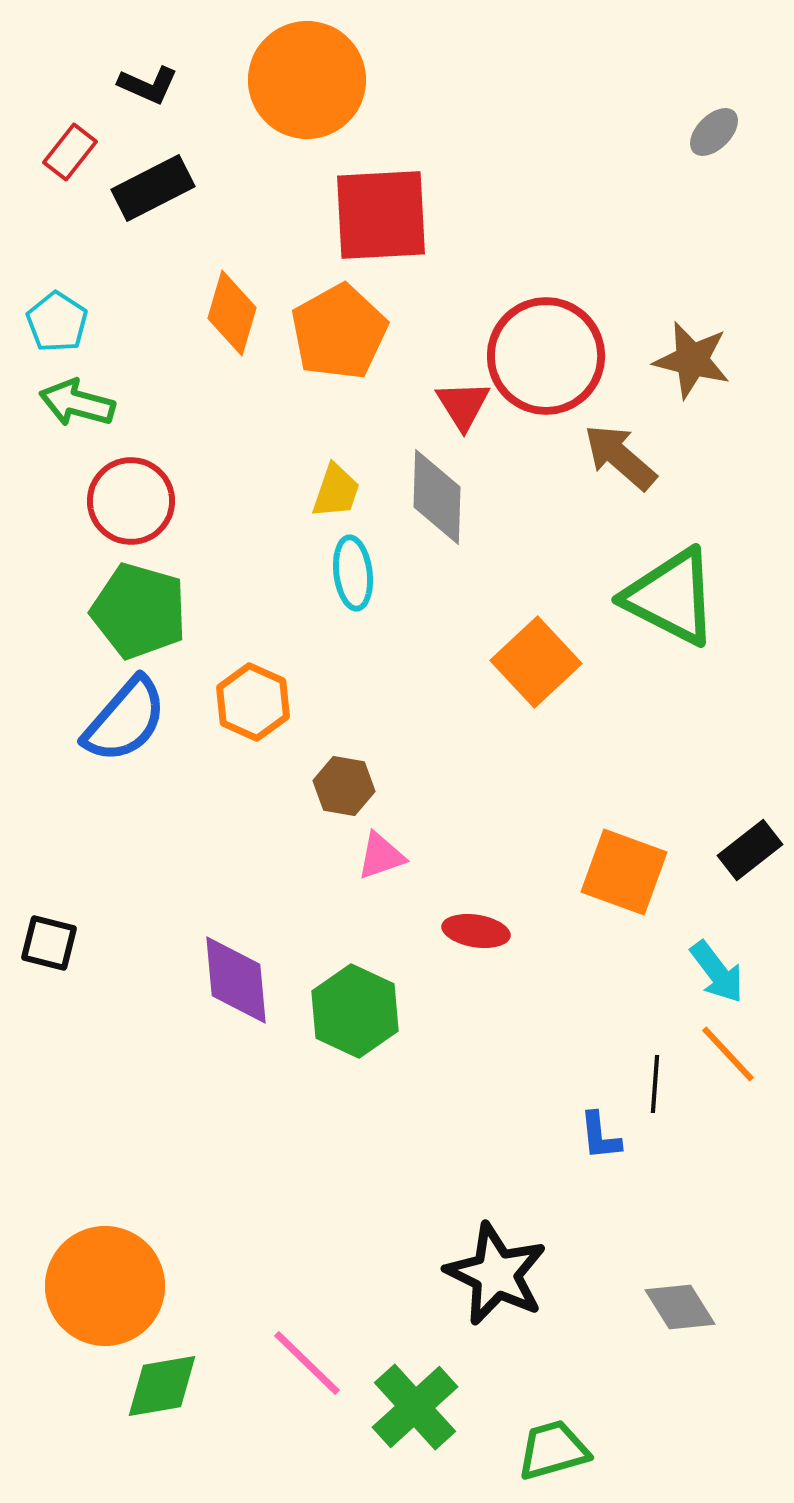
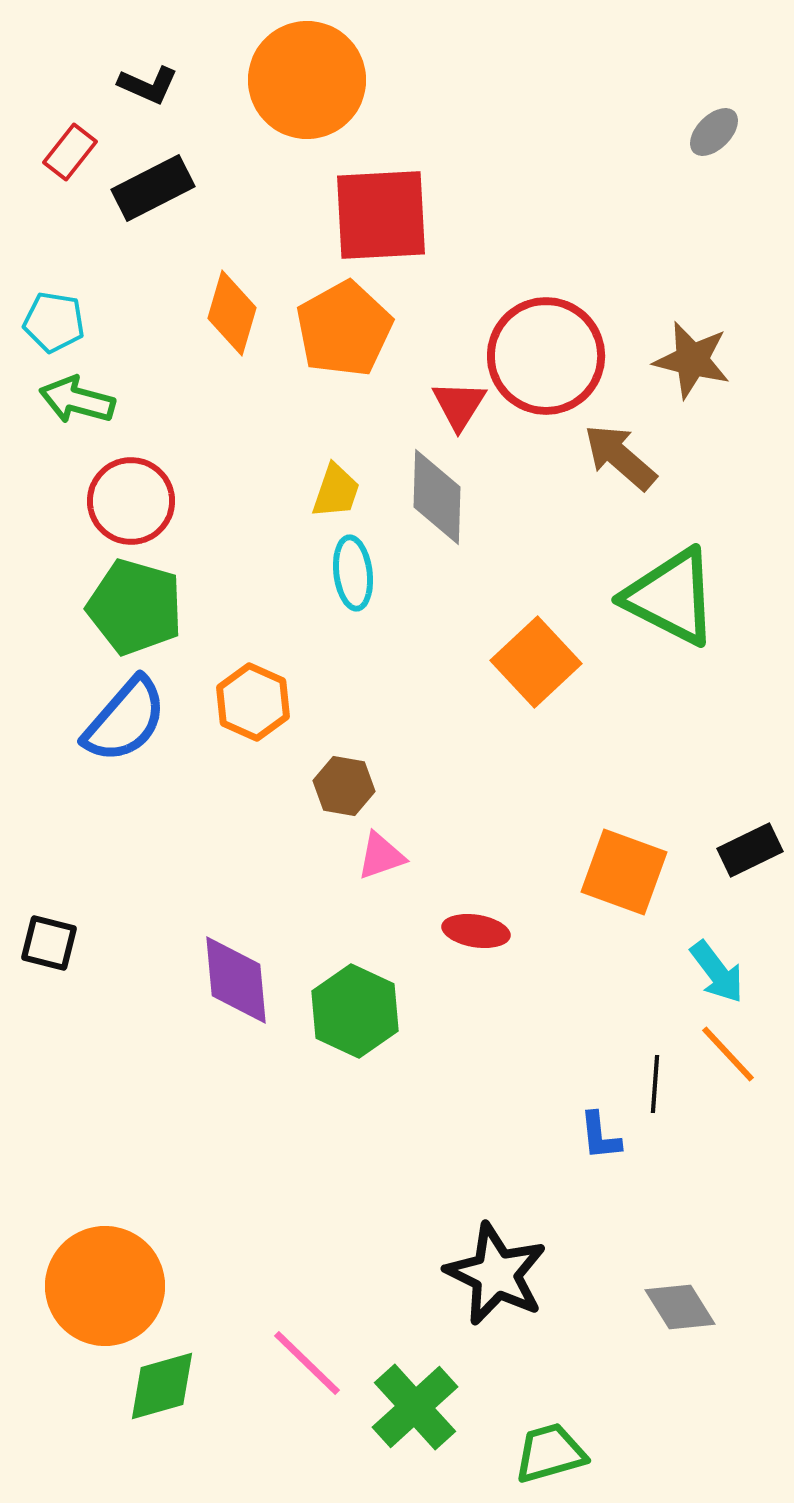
cyan pentagon at (57, 322): moved 3 px left; rotated 24 degrees counterclockwise
orange pentagon at (339, 332): moved 5 px right, 3 px up
green arrow at (77, 403): moved 3 px up
red triangle at (463, 405): moved 4 px left; rotated 4 degrees clockwise
green pentagon at (139, 611): moved 4 px left, 4 px up
black rectangle at (750, 850): rotated 12 degrees clockwise
green diamond at (162, 1386): rotated 6 degrees counterclockwise
green trapezoid at (553, 1450): moved 3 px left, 3 px down
